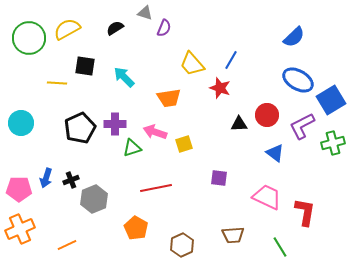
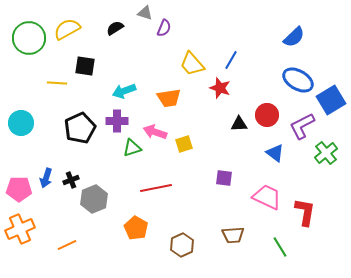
cyan arrow: moved 14 px down; rotated 65 degrees counterclockwise
purple cross: moved 2 px right, 3 px up
green cross: moved 7 px left, 10 px down; rotated 25 degrees counterclockwise
purple square: moved 5 px right
